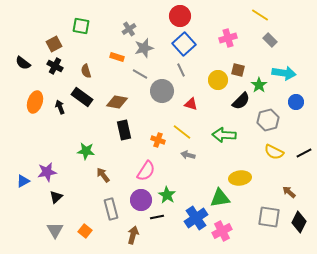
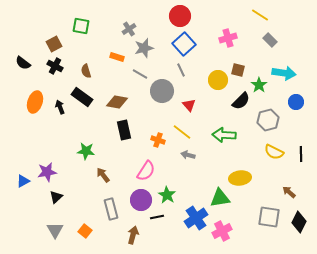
red triangle at (191, 104): moved 2 px left, 1 px down; rotated 32 degrees clockwise
black line at (304, 153): moved 3 px left, 1 px down; rotated 63 degrees counterclockwise
